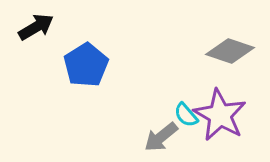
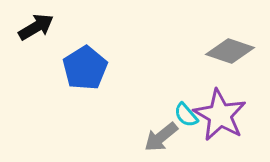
blue pentagon: moved 1 px left, 3 px down
